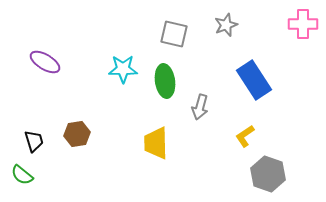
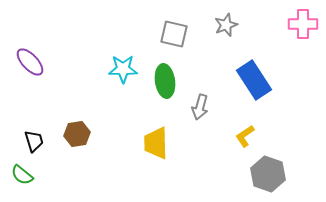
purple ellipse: moved 15 px left; rotated 16 degrees clockwise
